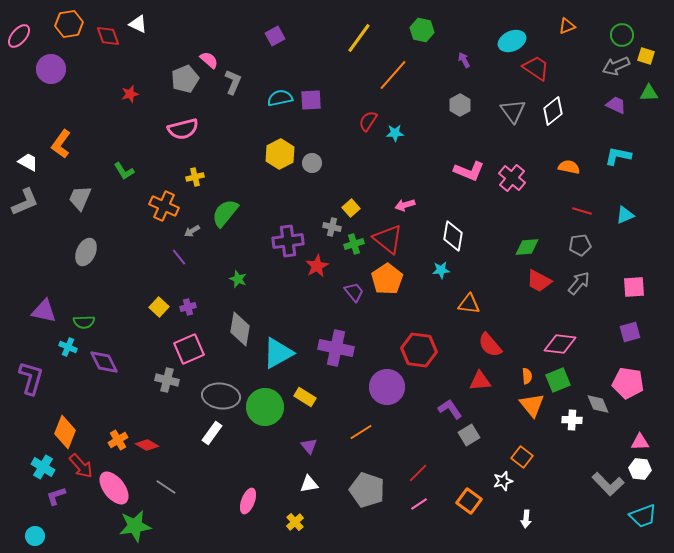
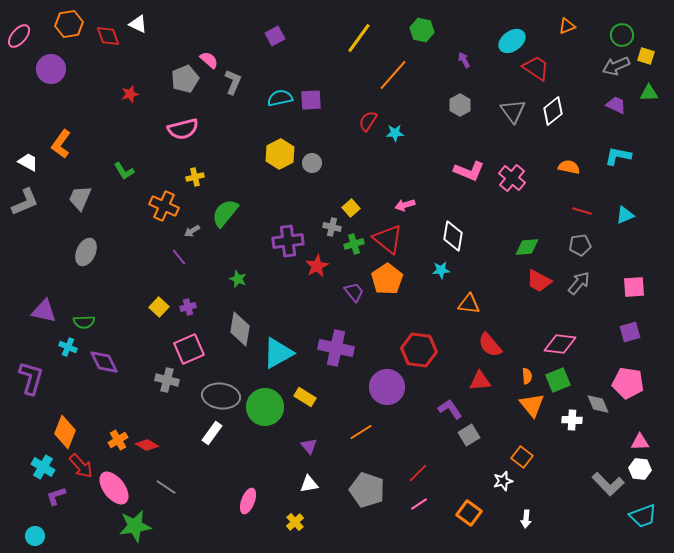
cyan ellipse at (512, 41): rotated 12 degrees counterclockwise
orange square at (469, 501): moved 12 px down
